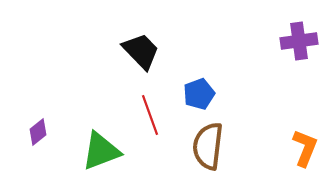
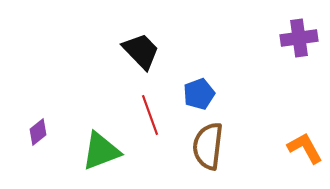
purple cross: moved 3 px up
orange L-shape: rotated 51 degrees counterclockwise
